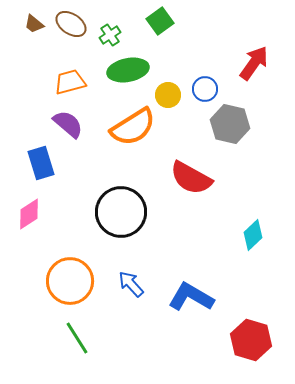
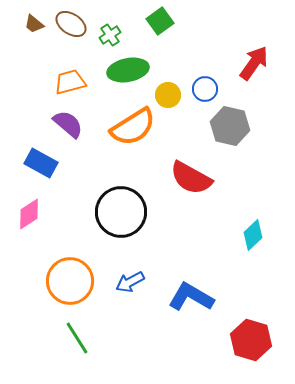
gray hexagon: moved 2 px down
blue rectangle: rotated 44 degrees counterclockwise
blue arrow: moved 1 px left, 2 px up; rotated 76 degrees counterclockwise
